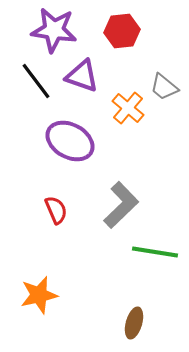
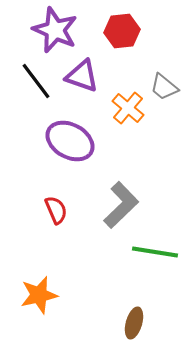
purple star: moved 1 px right; rotated 15 degrees clockwise
